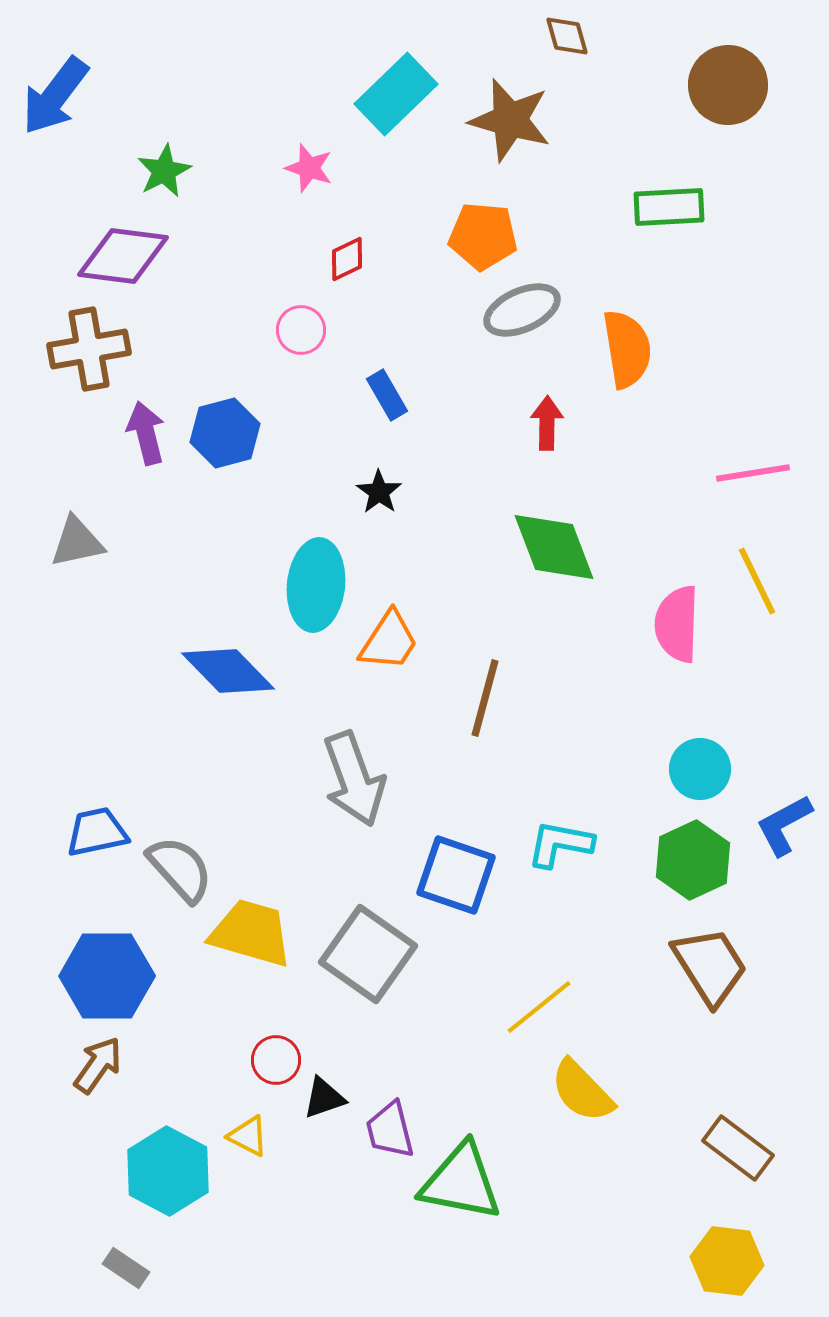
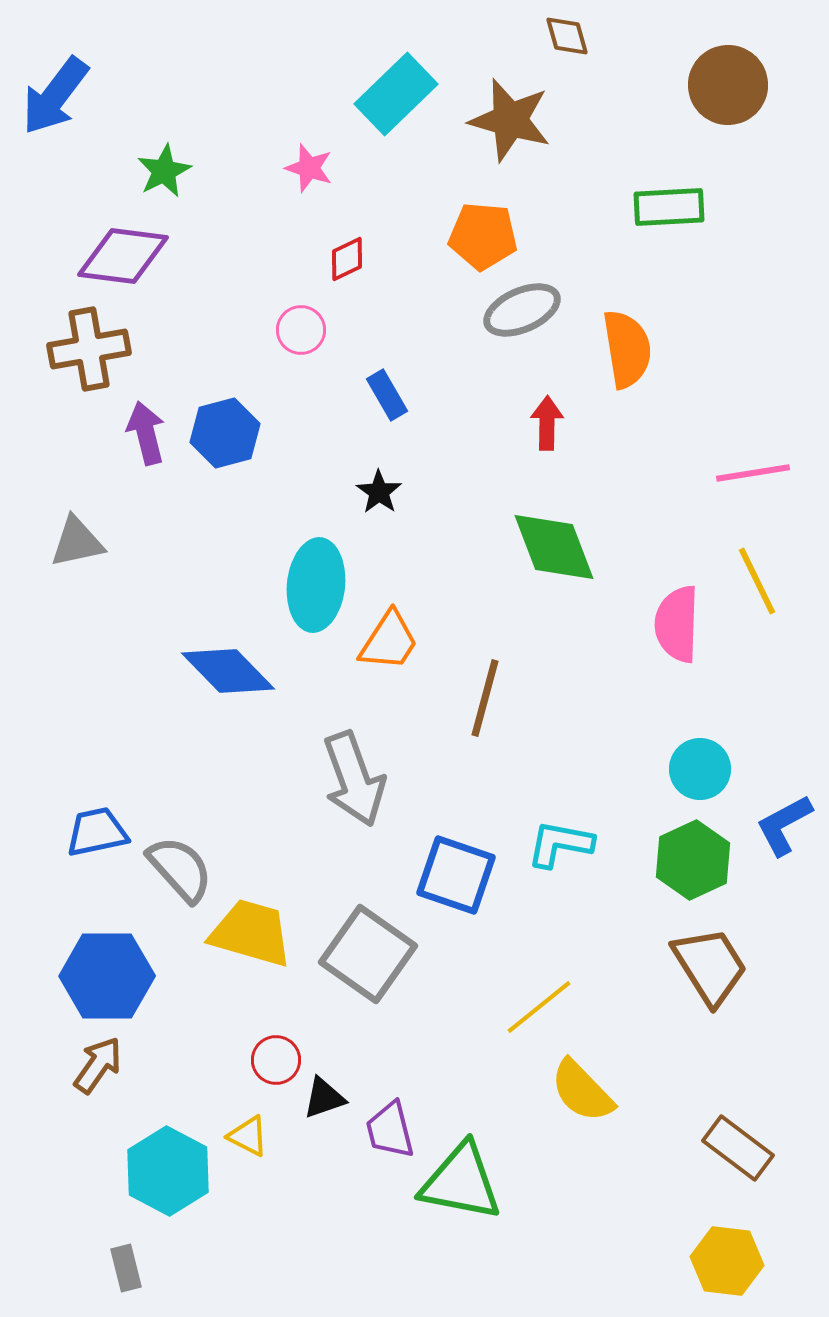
gray rectangle at (126, 1268): rotated 42 degrees clockwise
